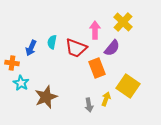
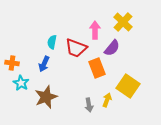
blue arrow: moved 13 px right, 16 px down
yellow arrow: moved 1 px right, 1 px down
